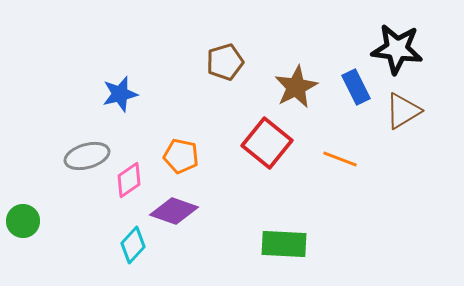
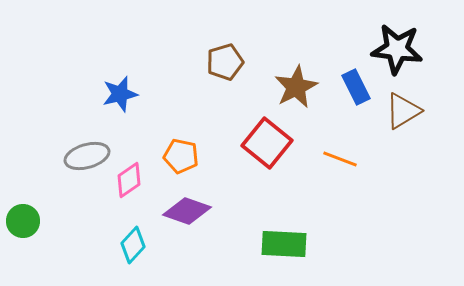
purple diamond: moved 13 px right
